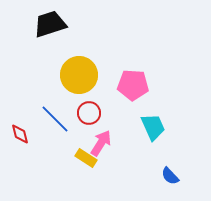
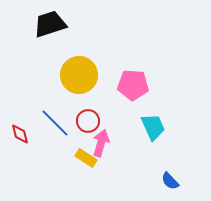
red circle: moved 1 px left, 8 px down
blue line: moved 4 px down
pink arrow: rotated 16 degrees counterclockwise
blue semicircle: moved 5 px down
